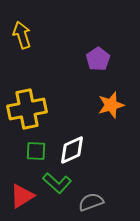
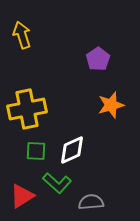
gray semicircle: rotated 15 degrees clockwise
